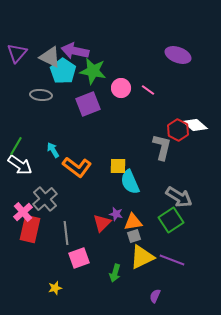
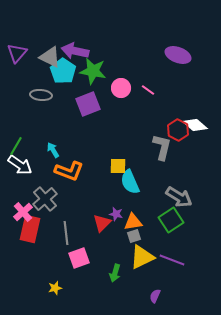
orange L-shape: moved 8 px left, 4 px down; rotated 16 degrees counterclockwise
